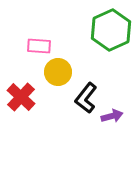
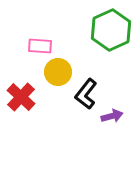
pink rectangle: moved 1 px right
black L-shape: moved 4 px up
